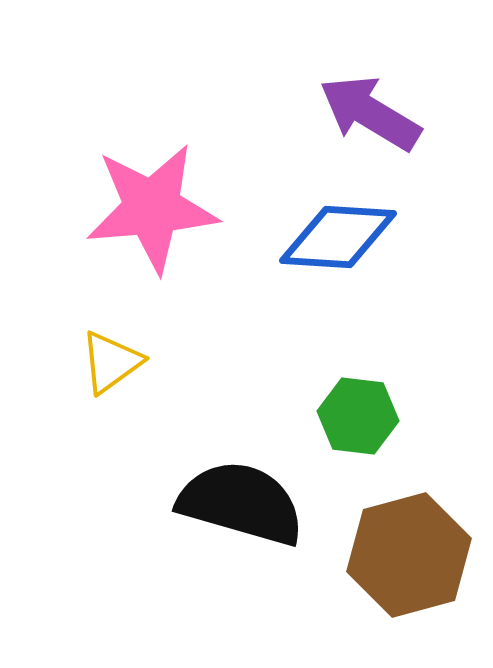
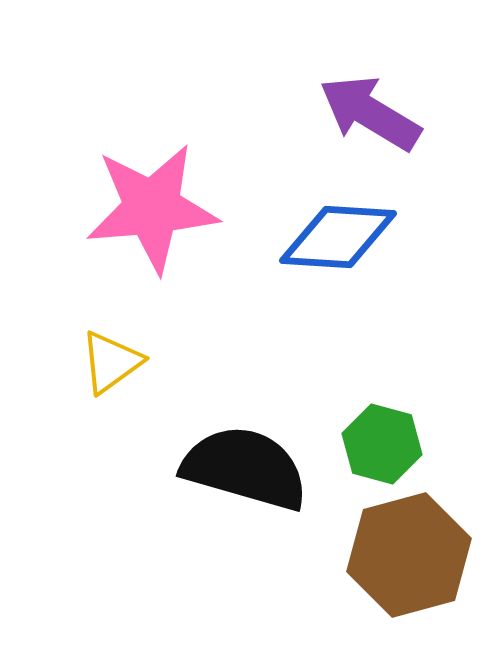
green hexagon: moved 24 px right, 28 px down; rotated 8 degrees clockwise
black semicircle: moved 4 px right, 35 px up
